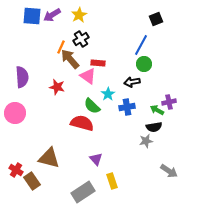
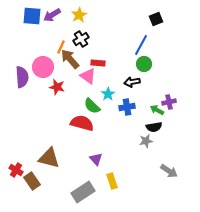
pink circle: moved 28 px right, 46 px up
